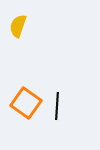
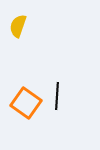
black line: moved 10 px up
